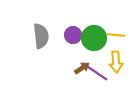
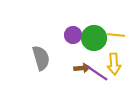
gray semicircle: moved 22 px down; rotated 10 degrees counterclockwise
yellow arrow: moved 2 px left, 2 px down
brown arrow: rotated 28 degrees clockwise
